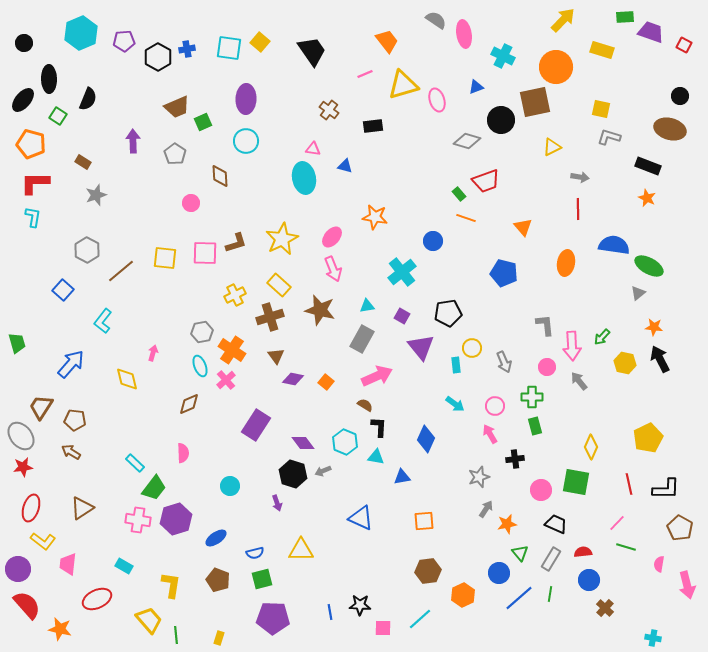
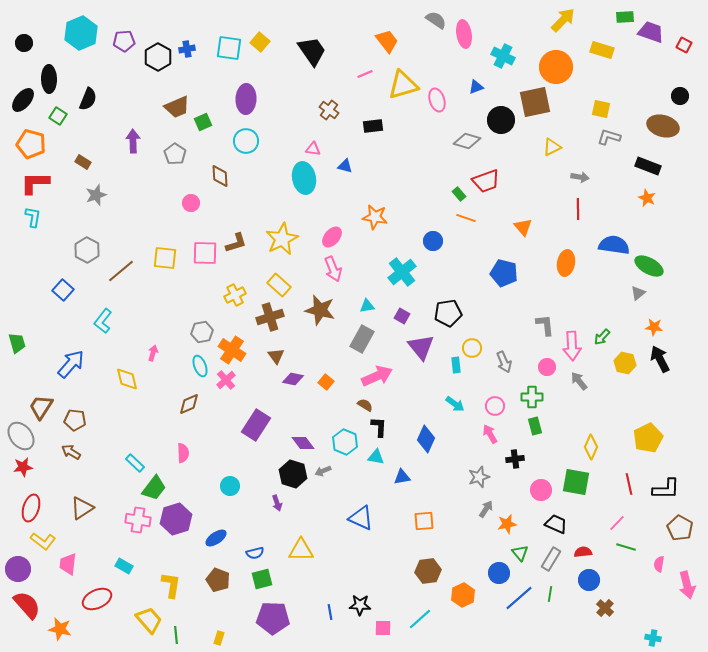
brown ellipse at (670, 129): moved 7 px left, 3 px up
